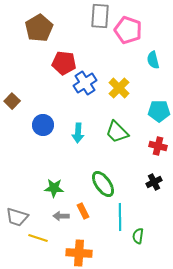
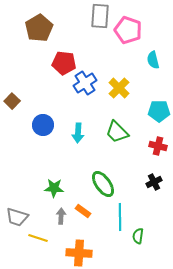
orange rectangle: rotated 28 degrees counterclockwise
gray arrow: rotated 91 degrees clockwise
